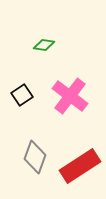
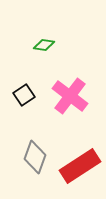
black square: moved 2 px right
